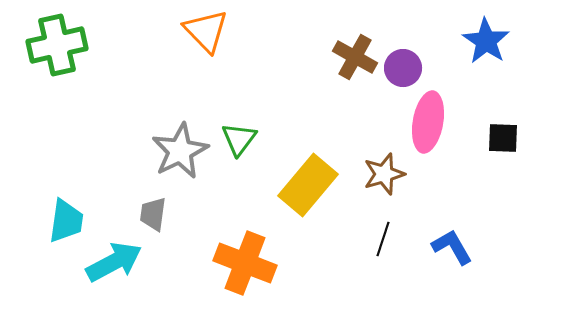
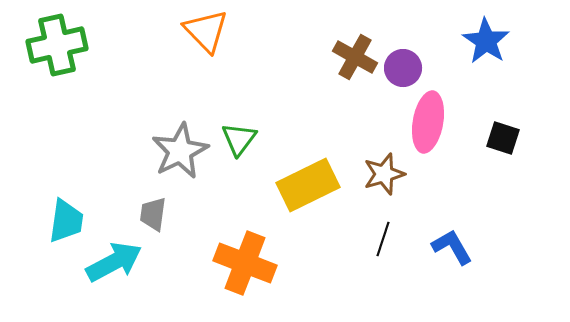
black square: rotated 16 degrees clockwise
yellow rectangle: rotated 24 degrees clockwise
